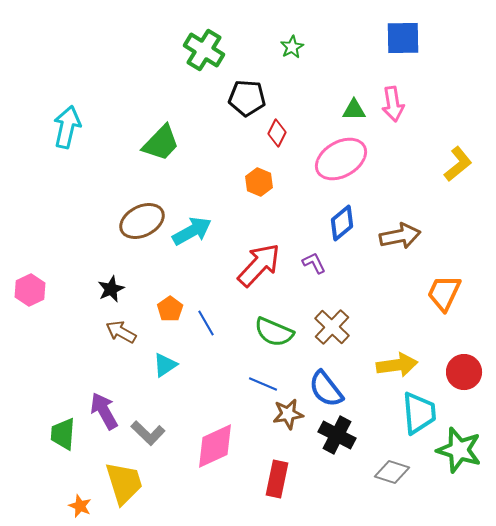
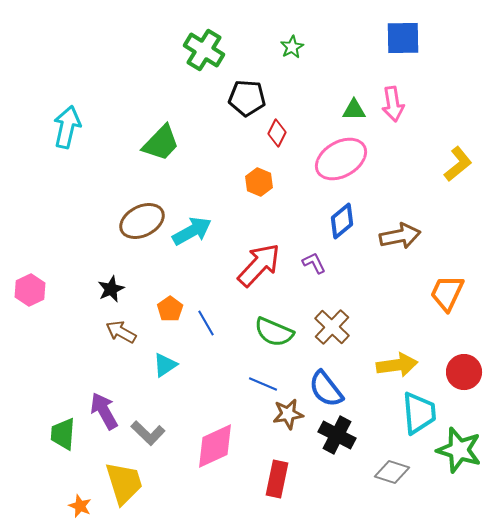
blue diamond at (342, 223): moved 2 px up
orange trapezoid at (444, 293): moved 3 px right
